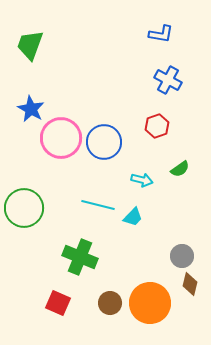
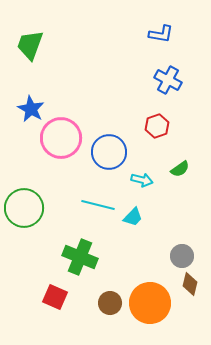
blue circle: moved 5 px right, 10 px down
red square: moved 3 px left, 6 px up
